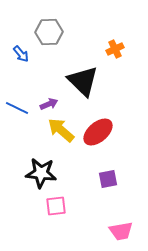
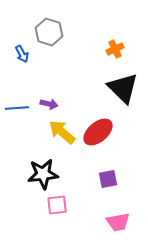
gray hexagon: rotated 20 degrees clockwise
blue arrow: moved 1 px right; rotated 12 degrees clockwise
black triangle: moved 40 px right, 7 px down
purple arrow: rotated 36 degrees clockwise
blue line: rotated 30 degrees counterclockwise
yellow arrow: moved 1 px right, 2 px down
black star: moved 2 px right, 1 px down; rotated 12 degrees counterclockwise
pink square: moved 1 px right, 1 px up
pink trapezoid: moved 3 px left, 9 px up
